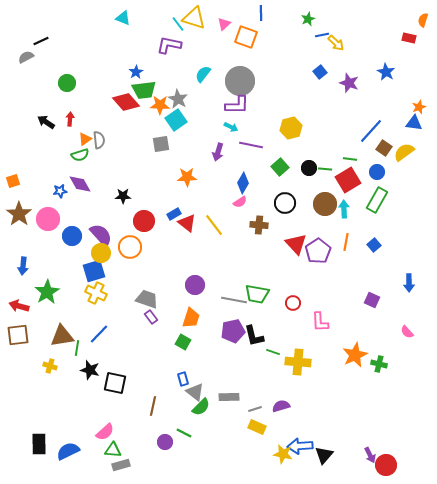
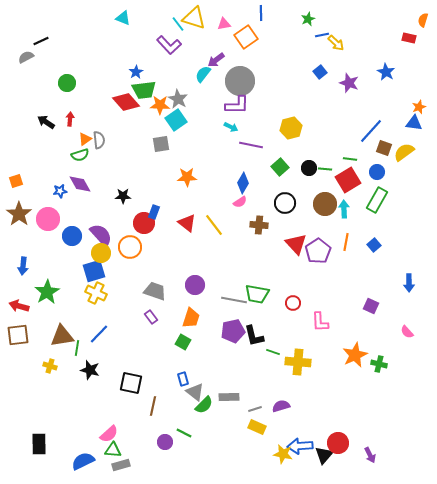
pink triangle at (224, 24): rotated 32 degrees clockwise
orange square at (246, 37): rotated 35 degrees clockwise
purple L-shape at (169, 45): rotated 145 degrees counterclockwise
brown square at (384, 148): rotated 14 degrees counterclockwise
purple arrow at (218, 152): moved 2 px left, 92 px up; rotated 36 degrees clockwise
orange square at (13, 181): moved 3 px right
blue rectangle at (174, 214): moved 20 px left, 2 px up; rotated 40 degrees counterclockwise
red circle at (144, 221): moved 2 px down
gray trapezoid at (147, 299): moved 8 px right, 8 px up
purple square at (372, 300): moved 1 px left, 6 px down
black square at (115, 383): moved 16 px right
green semicircle at (201, 407): moved 3 px right, 2 px up
pink semicircle at (105, 432): moved 4 px right, 2 px down
blue semicircle at (68, 451): moved 15 px right, 10 px down
red circle at (386, 465): moved 48 px left, 22 px up
